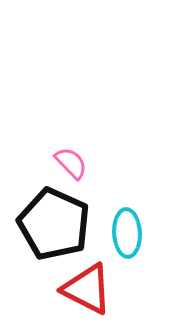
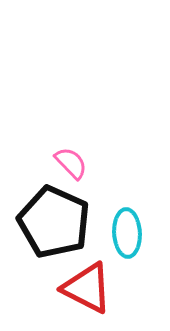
black pentagon: moved 2 px up
red triangle: moved 1 px up
